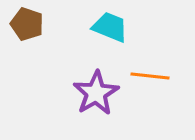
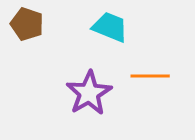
orange line: rotated 6 degrees counterclockwise
purple star: moved 7 px left
